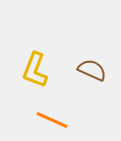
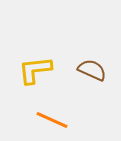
yellow L-shape: rotated 63 degrees clockwise
